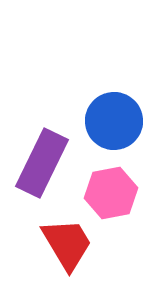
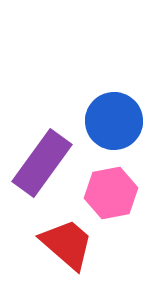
purple rectangle: rotated 10 degrees clockwise
red trapezoid: rotated 18 degrees counterclockwise
